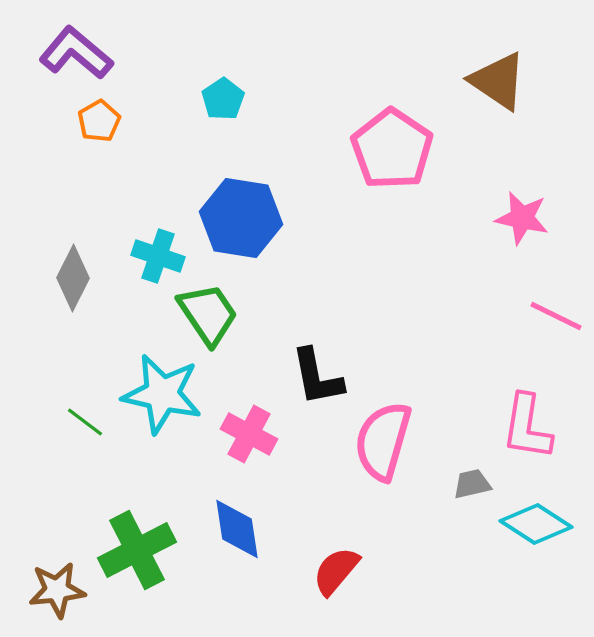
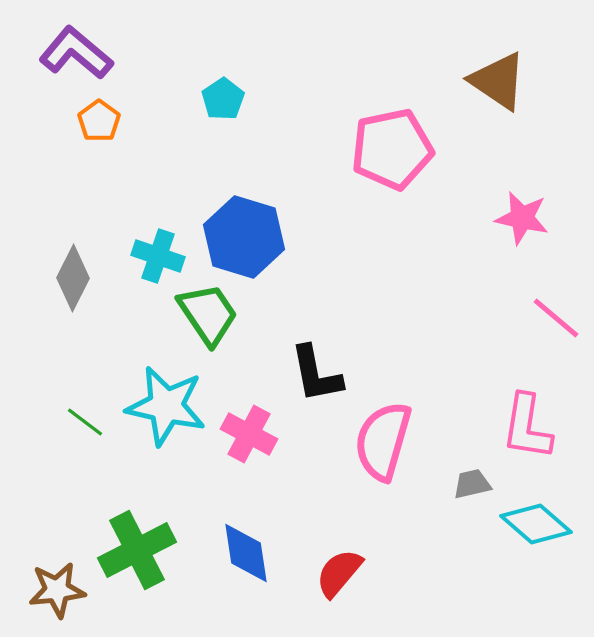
orange pentagon: rotated 6 degrees counterclockwise
pink pentagon: rotated 26 degrees clockwise
blue hexagon: moved 3 px right, 19 px down; rotated 8 degrees clockwise
pink line: moved 2 px down; rotated 14 degrees clockwise
black L-shape: moved 1 px left, 3 px up
cyan star: moved 4 px right, 12 px down
cyan diamond: rotated 8 degrees clockwise
blue diamond: moved 9 px right, 24 px down
red semicircle: moved 3 px right, 2 px down
